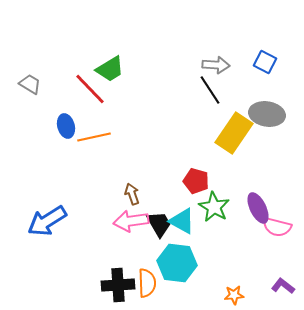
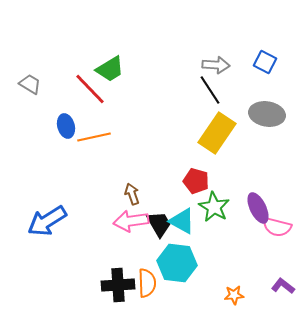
yellow rectangle: moved 17 px left
